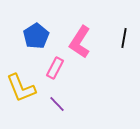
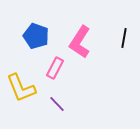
blue pentagon: rotated 20 degrees counterclockwise
